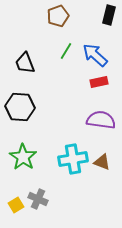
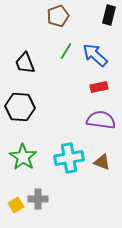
red rectangle: moved 5 px down
cyan cross: moved 4 px left, 1 px up
gray cross: rotated 24 degrees counterclockwise
